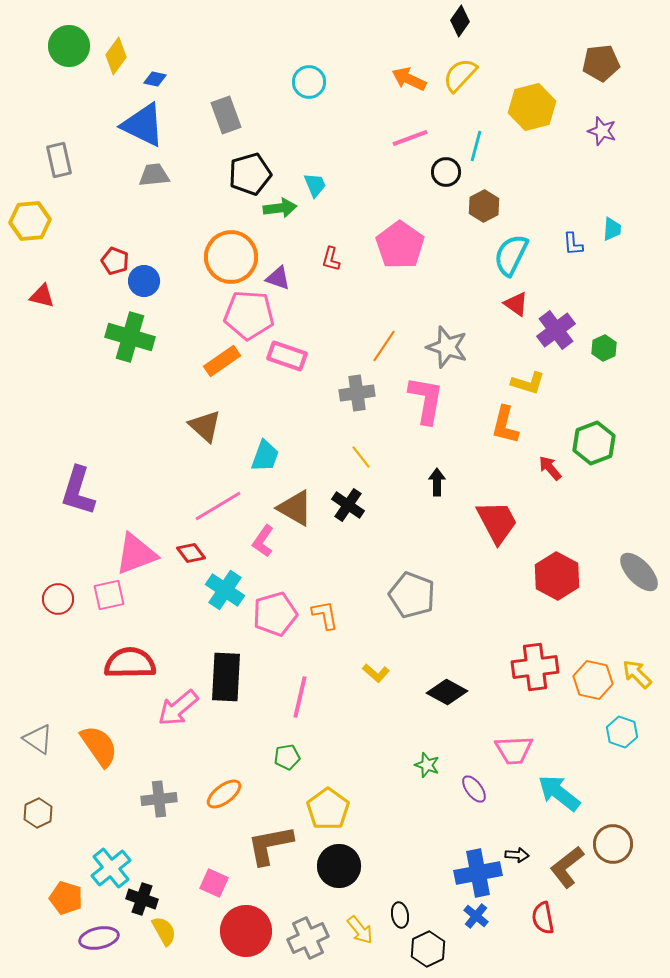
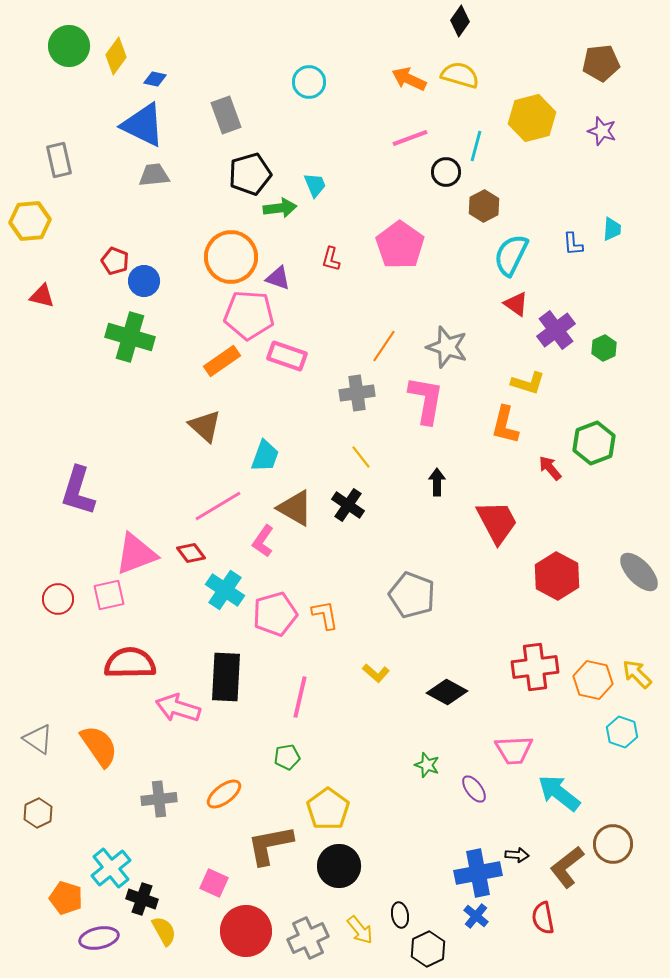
yellow semicircle at (460, 75): rotated 63 degrees clockwise
yellow hexagon at (532, 107): moved 11 px down
pink arrow at (178, 708): rotated 57 degrees clockwise
